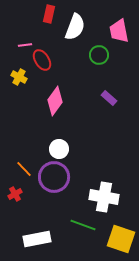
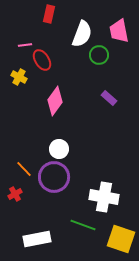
white semicircle: moved 7 px right, 7 px down
